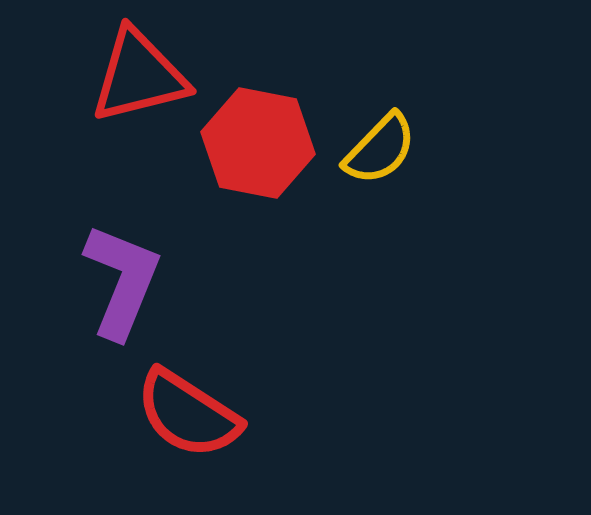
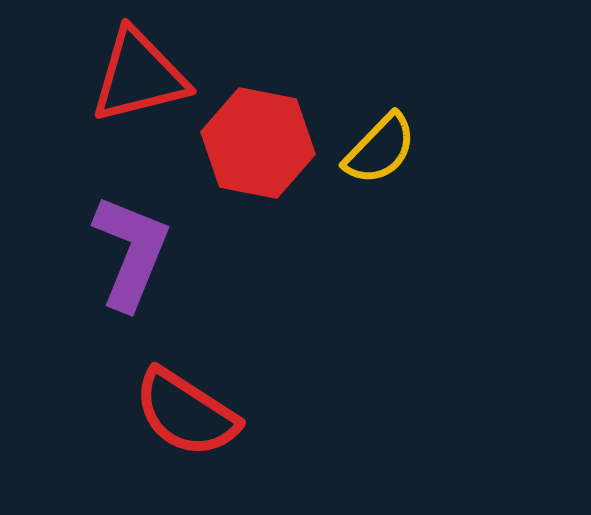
purple L-shape: moved 9 px right, 29 px up
red semicircle: moved 2 px left, 1 px up
